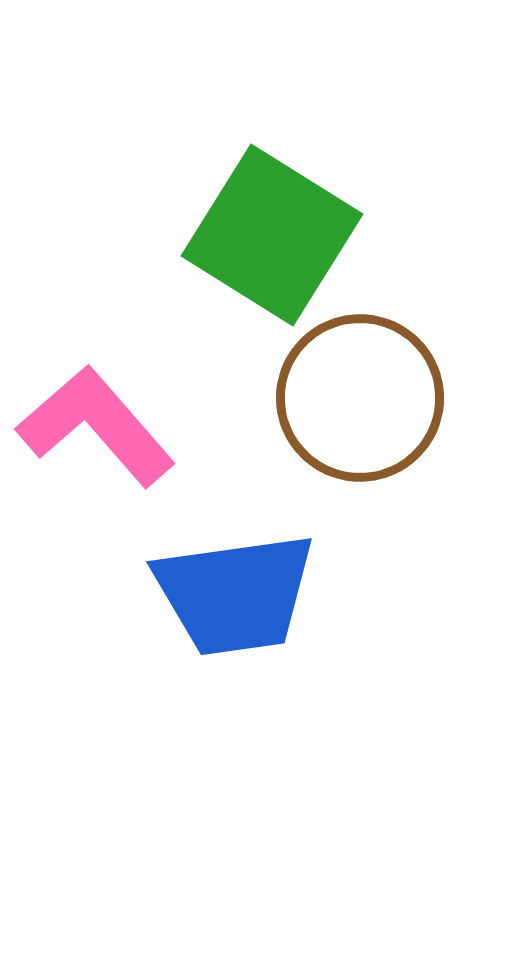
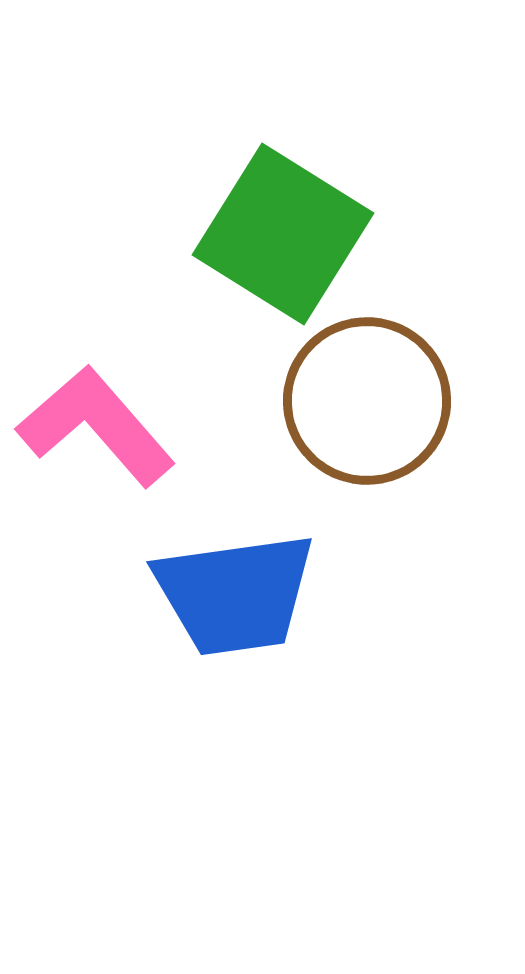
green square: moved 11 px right, 1 px up
brown circle: moved 7 px right, 3 px down
